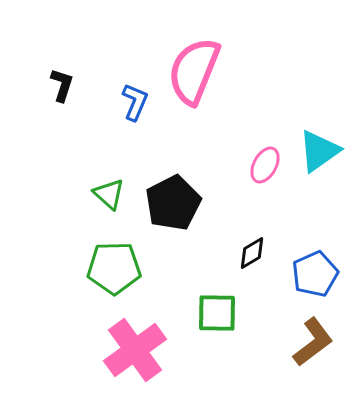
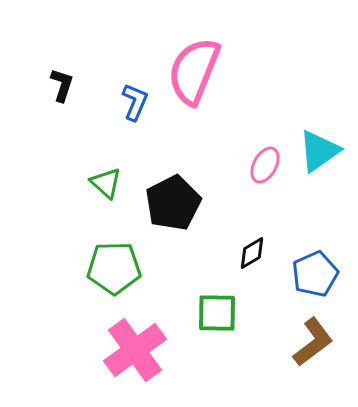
green triangle: moved 3 px left, 11 px up
